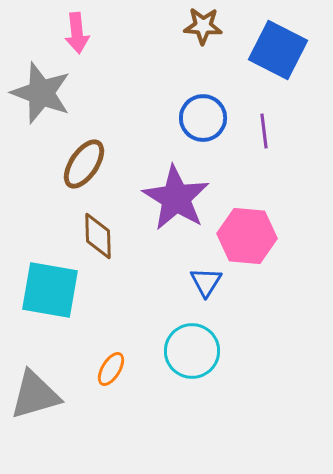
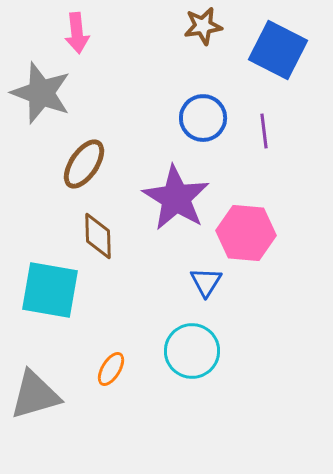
brown star: rotated 12 degrees counterclockwise
pink hexagon: moved 1 px left, 3 px up
